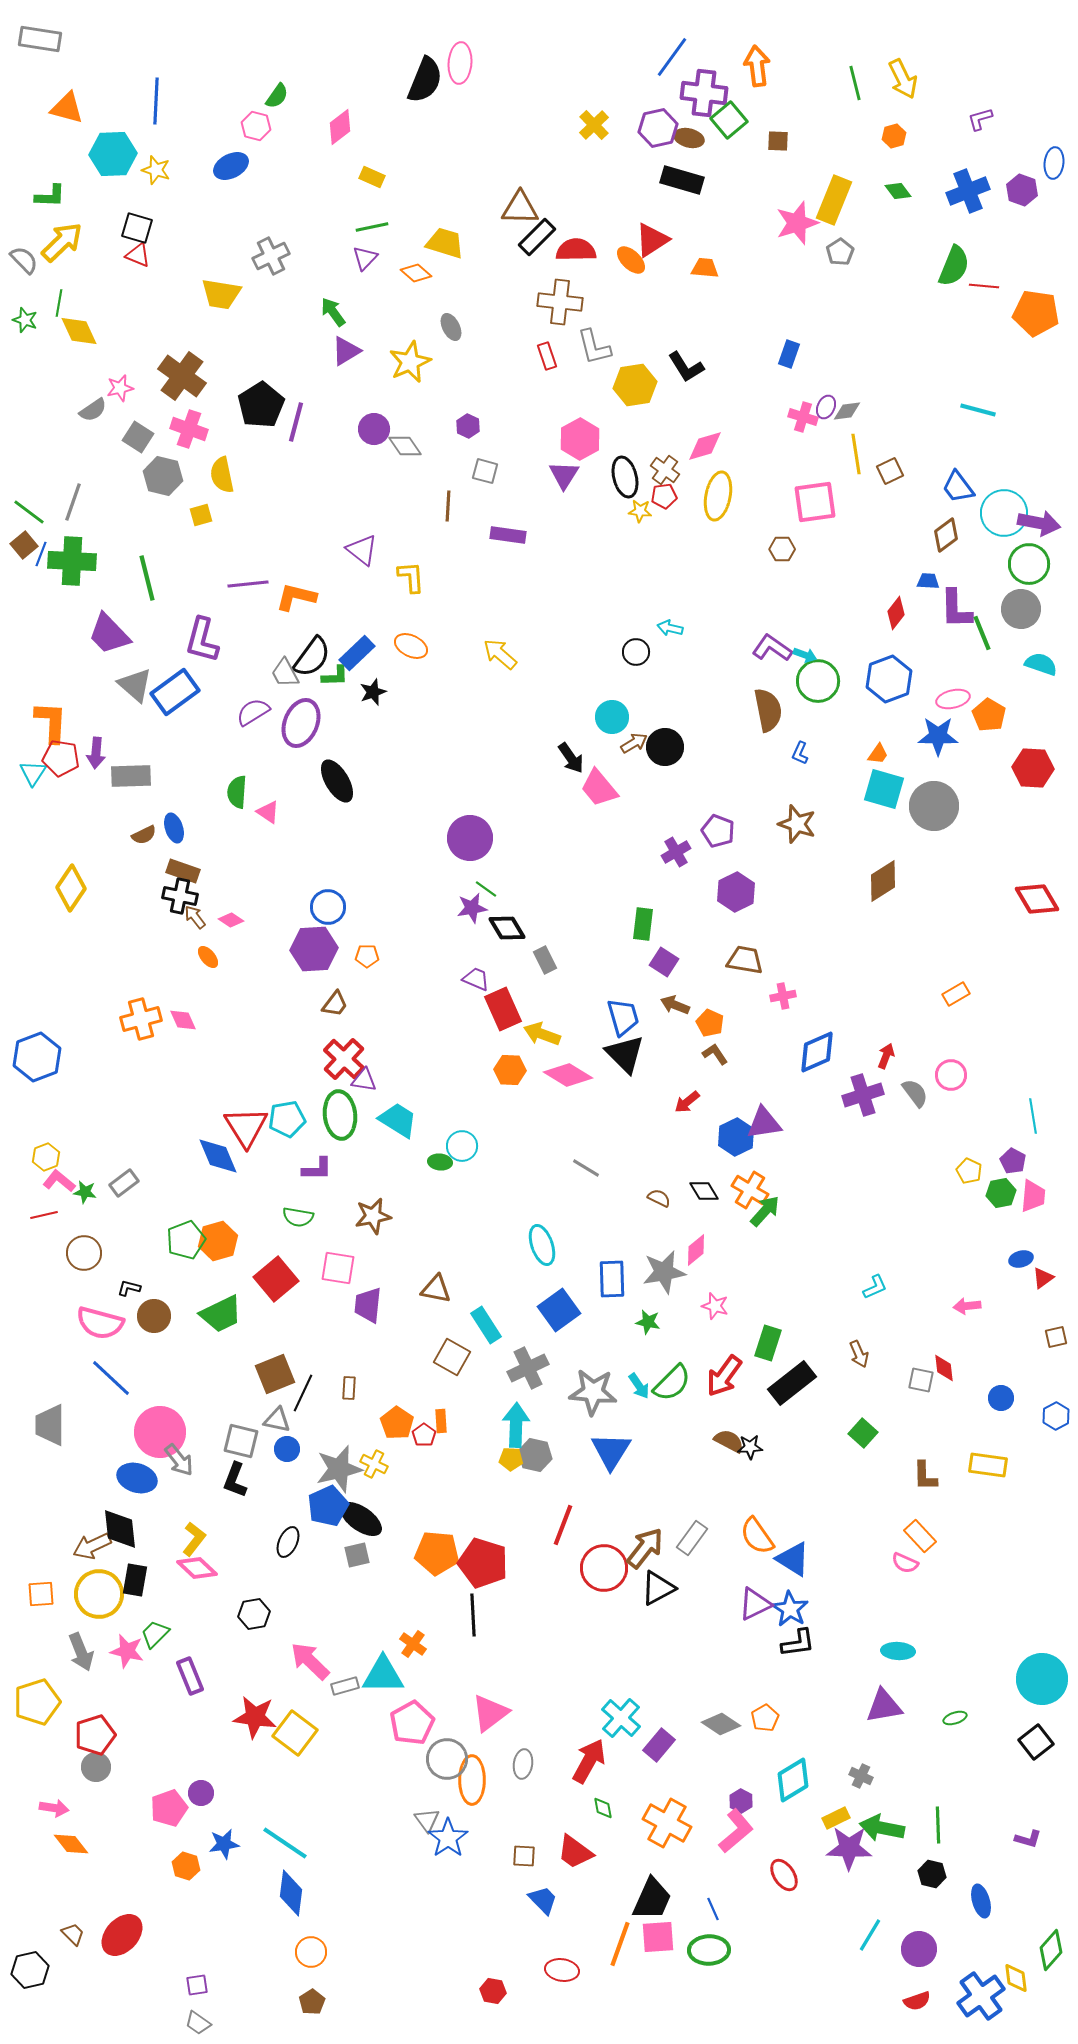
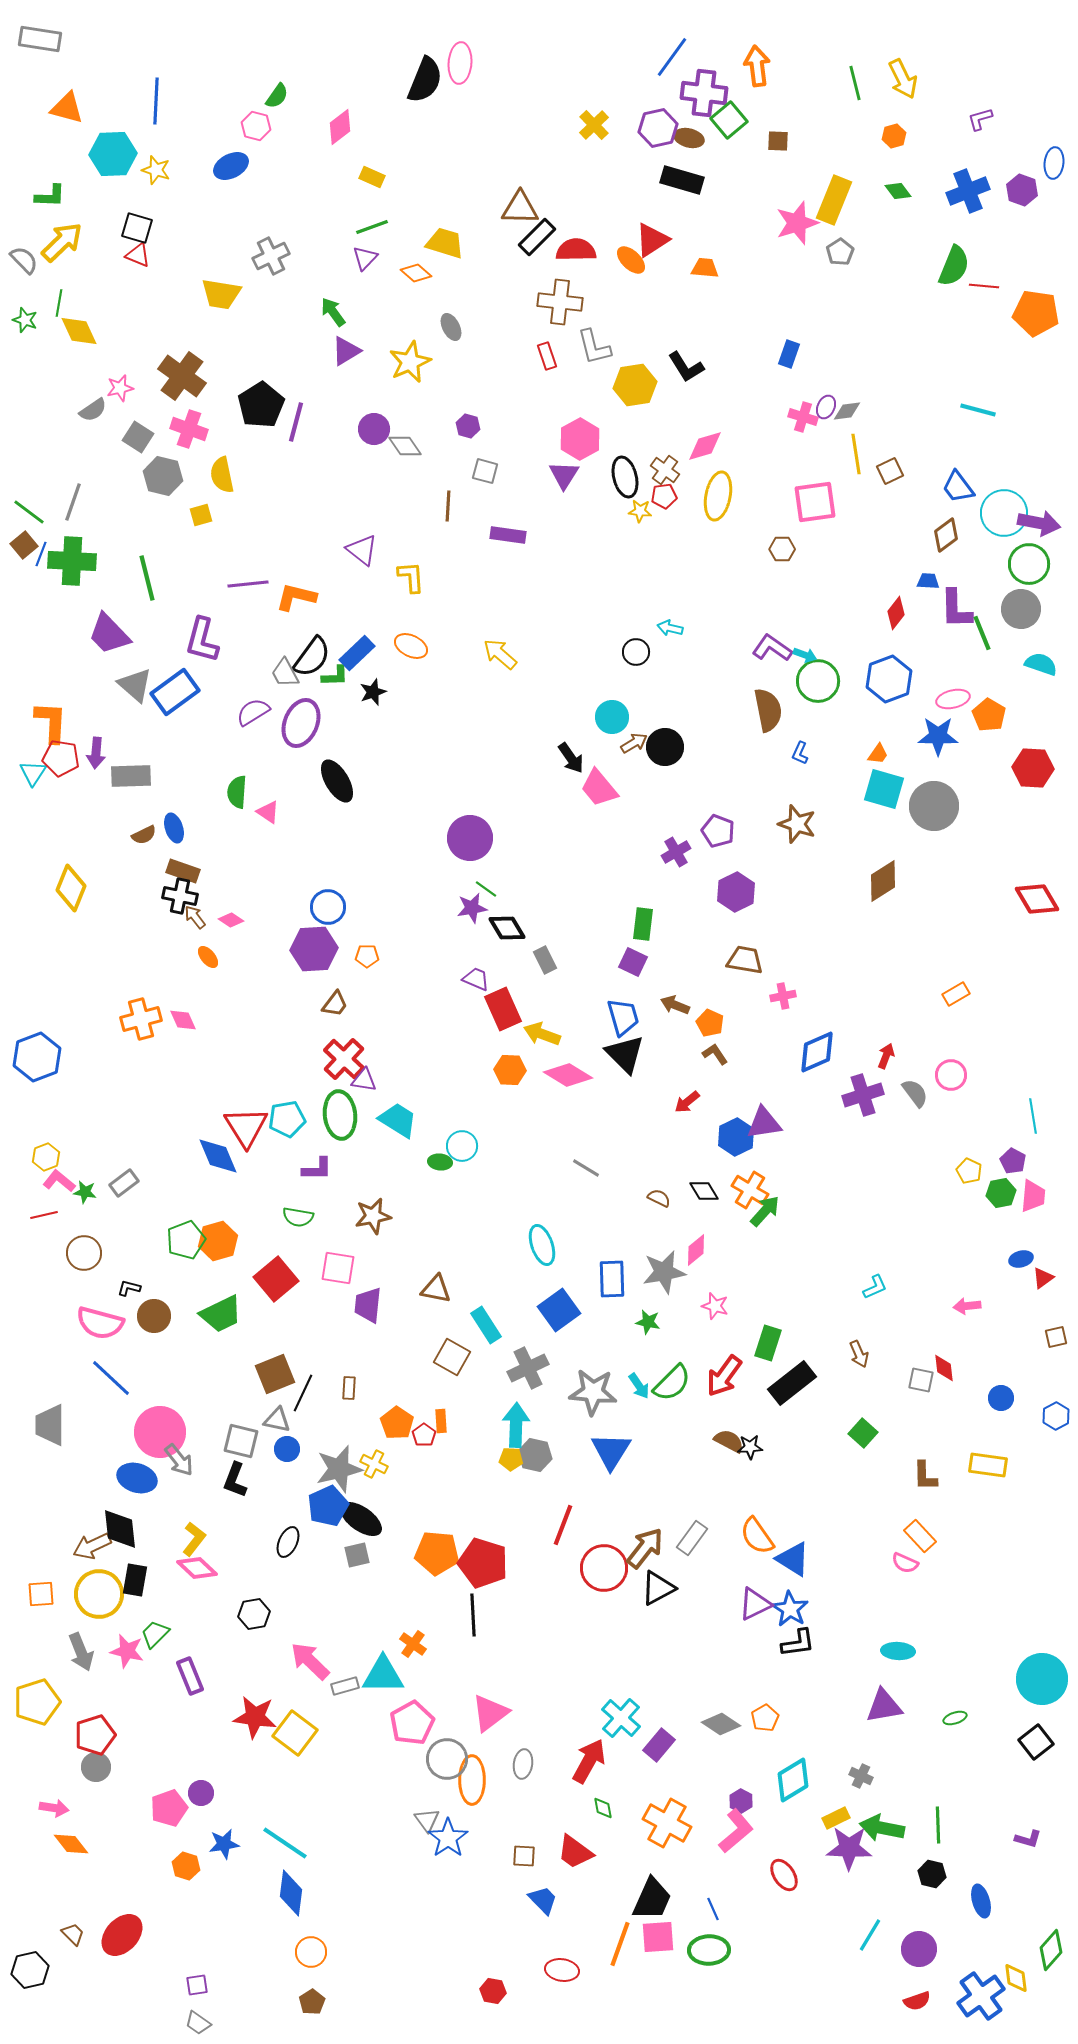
green line at (372, 227): rotated 8 degrees counterclockwise
purple hexagon at (468, 426): rotated 10 degrees counterclockwise
yellow diamond at (71, 888): rotated 12 degrees counterclockwise
purple square at (664, 962): moved 31 px left; rotated 8 degrees counterclockwise
